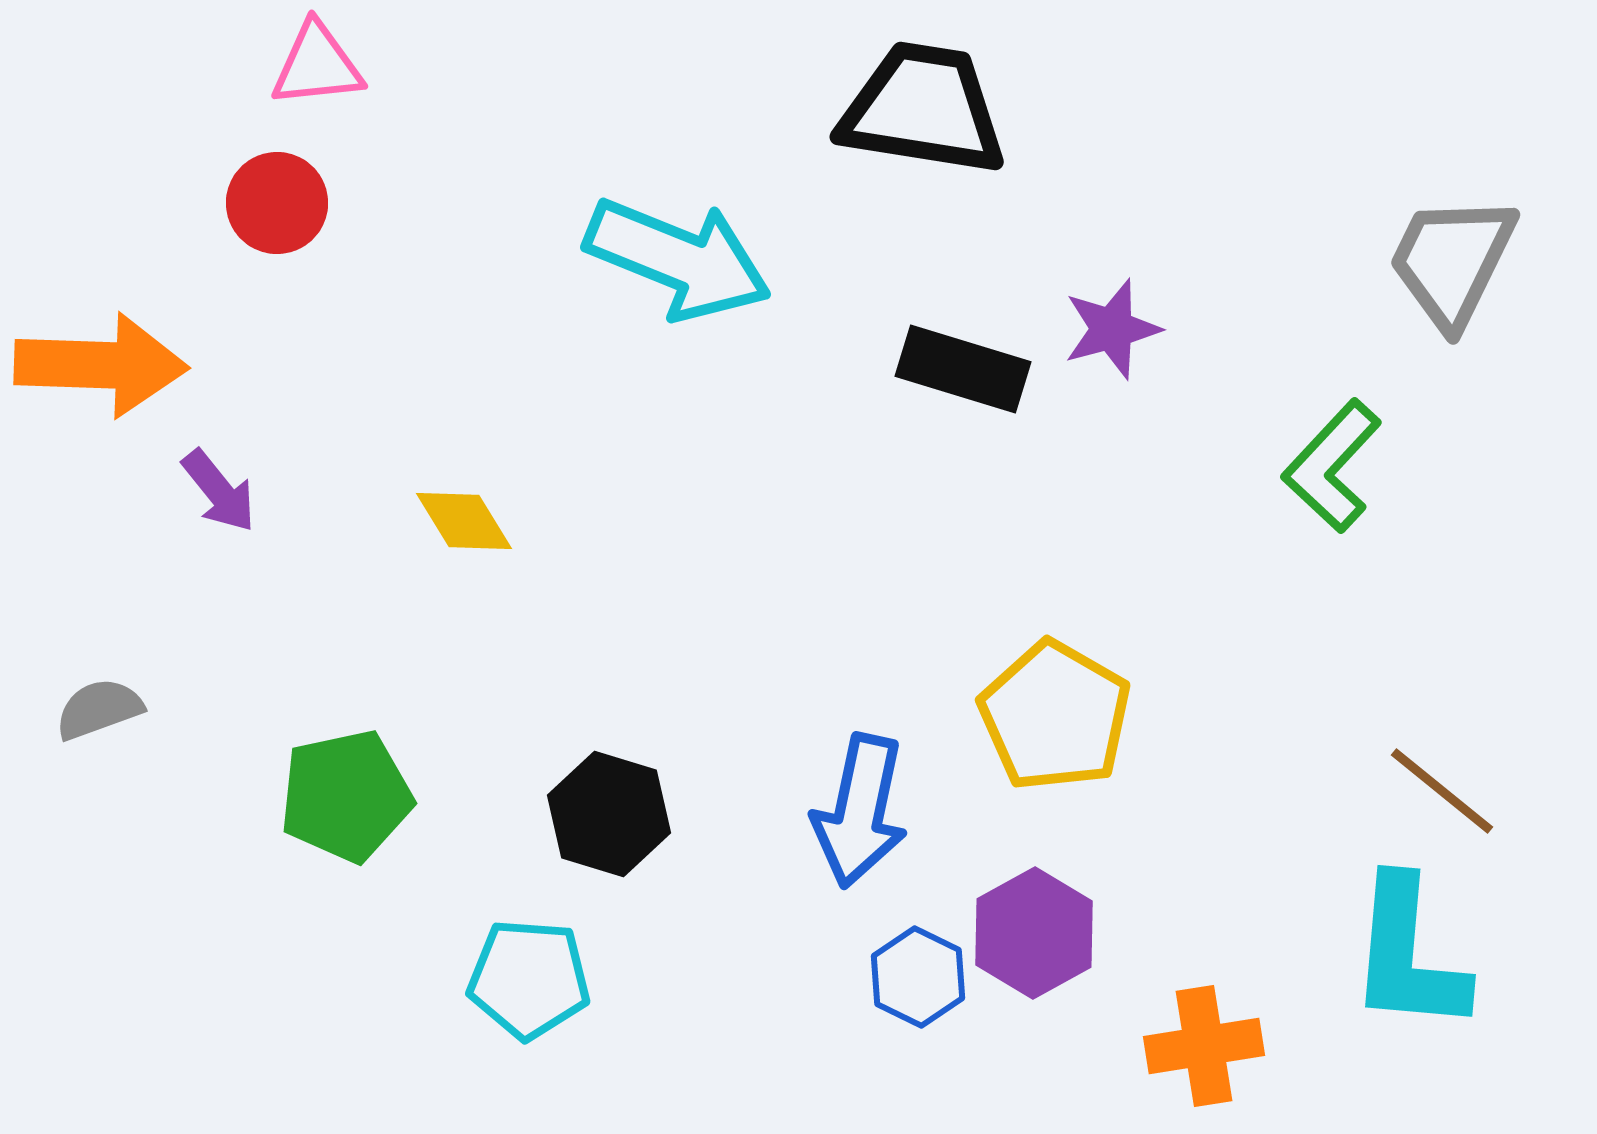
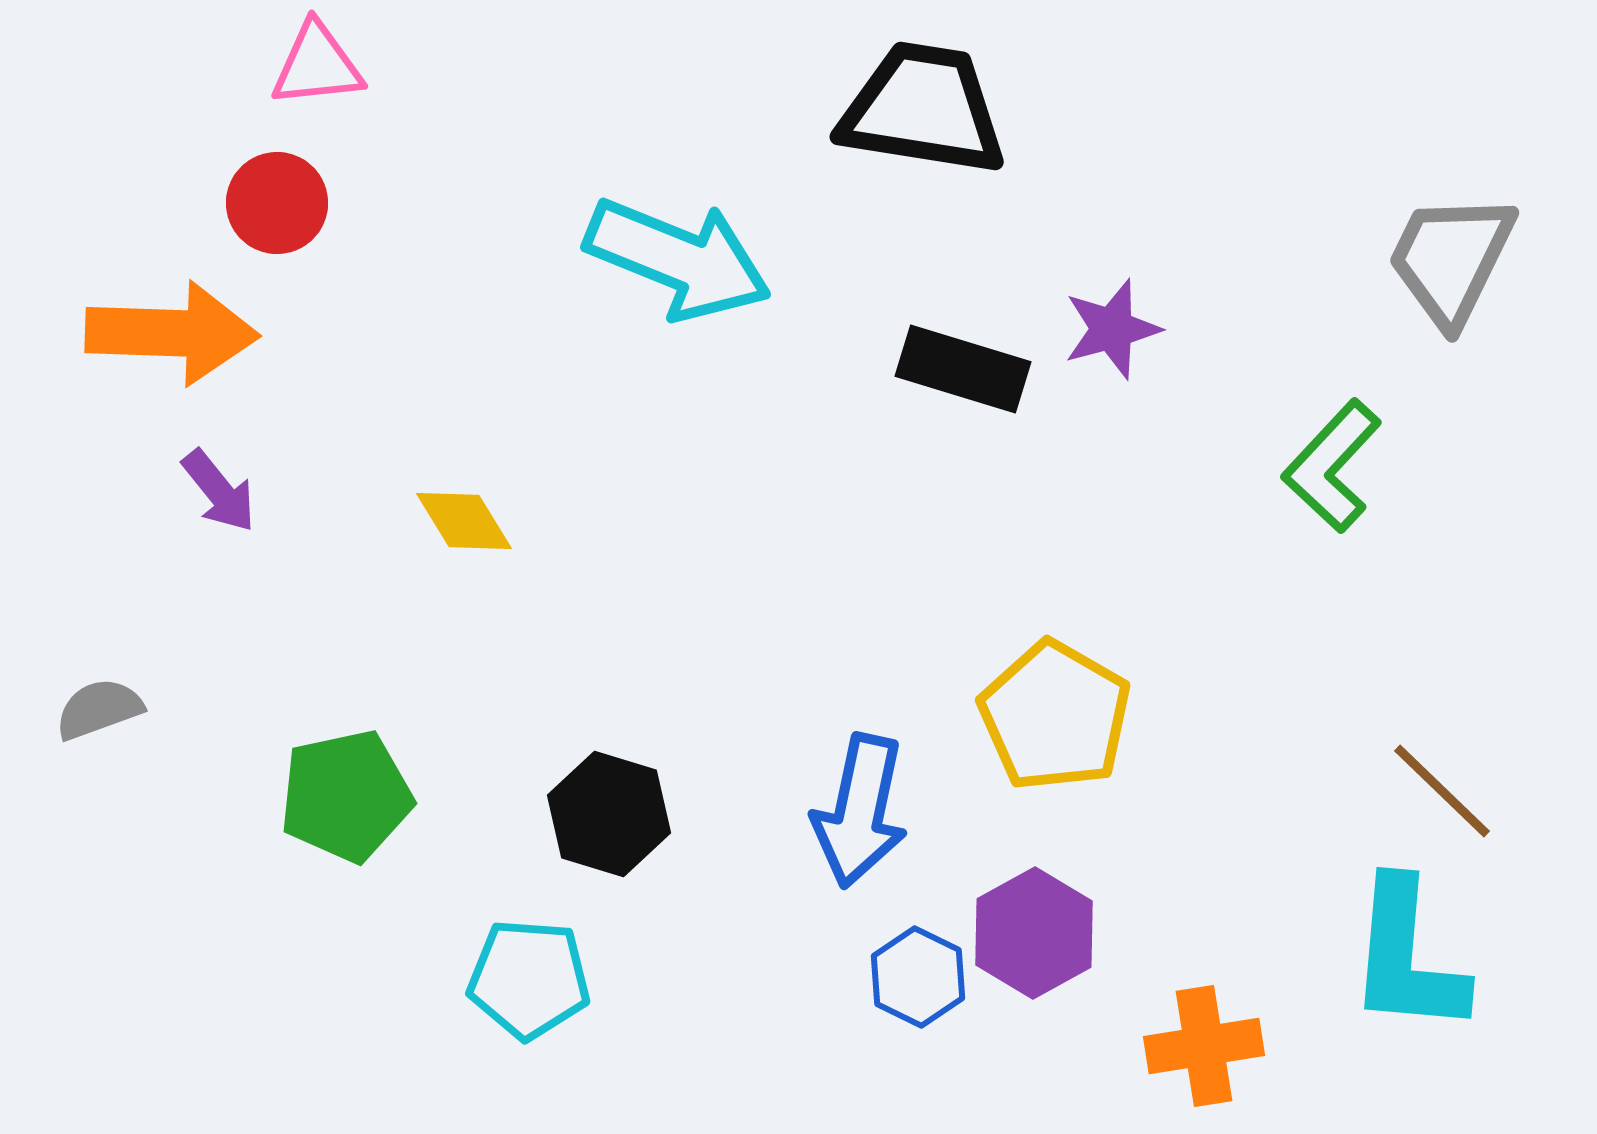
gray trapezoid: moved 1 px left, 2 px up
orange arrow: moved 71 px right, 32 px up
brown line: rotated 5 degrees clockwise
cyan L-shape: moved 1 px left, 2 px down
